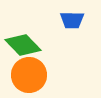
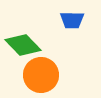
orange circle: moved 12 px right
